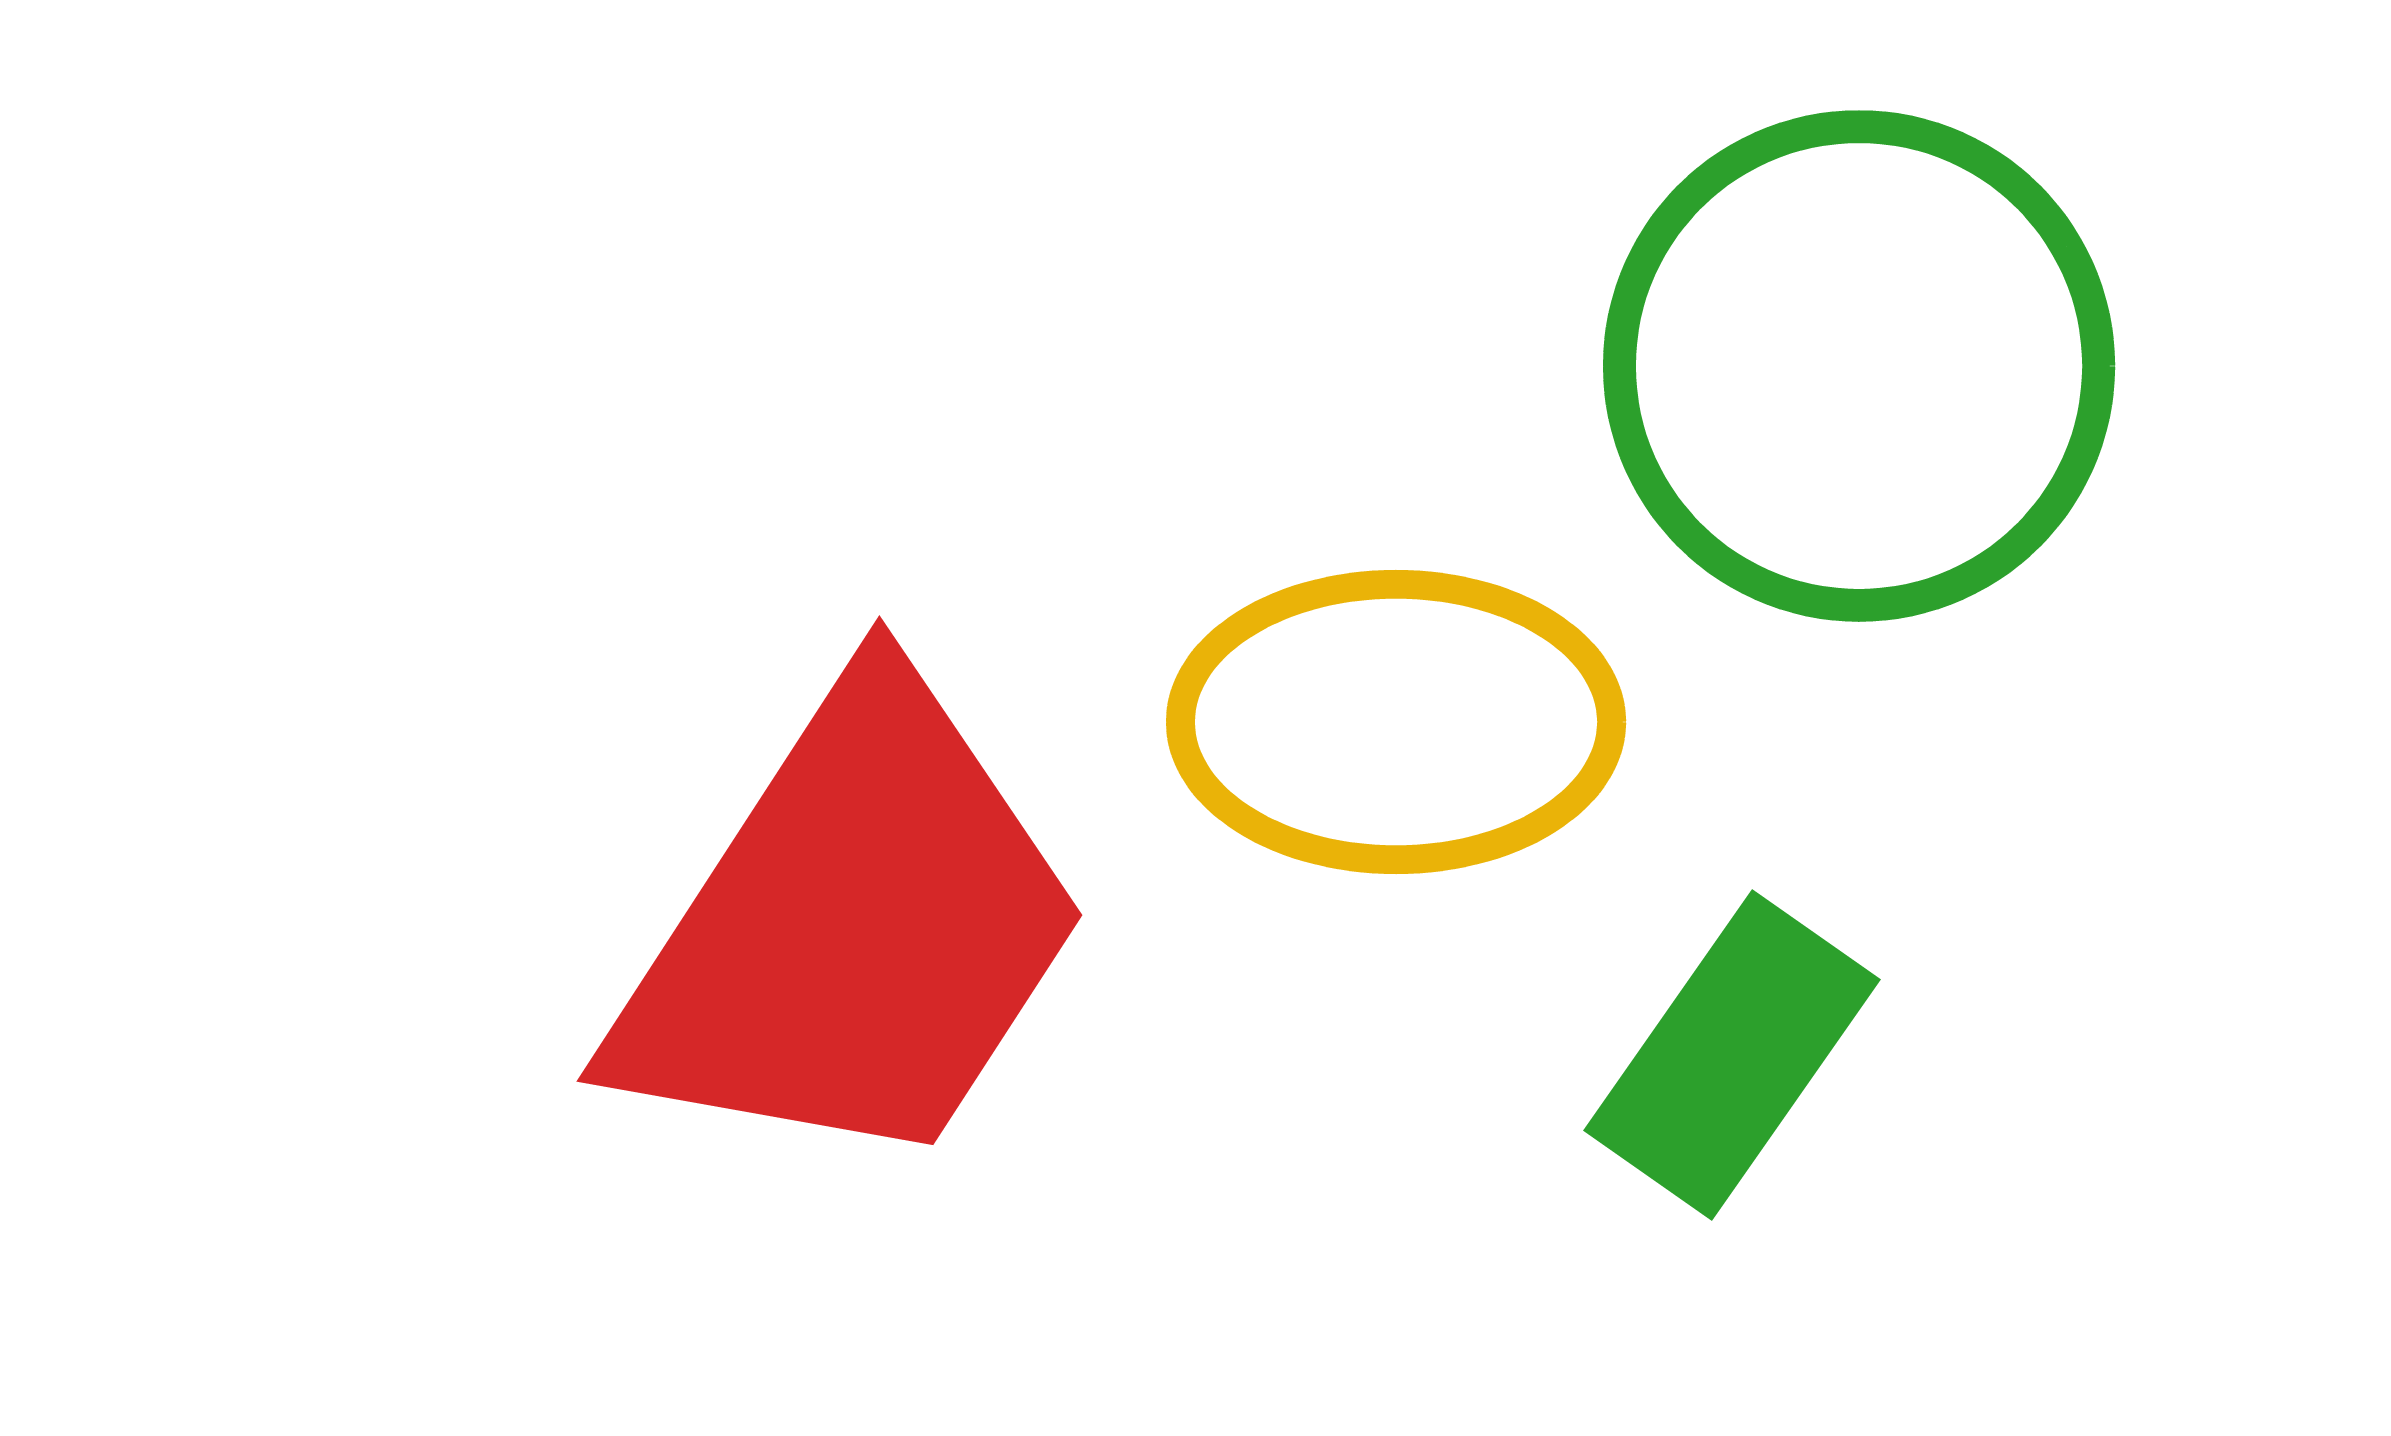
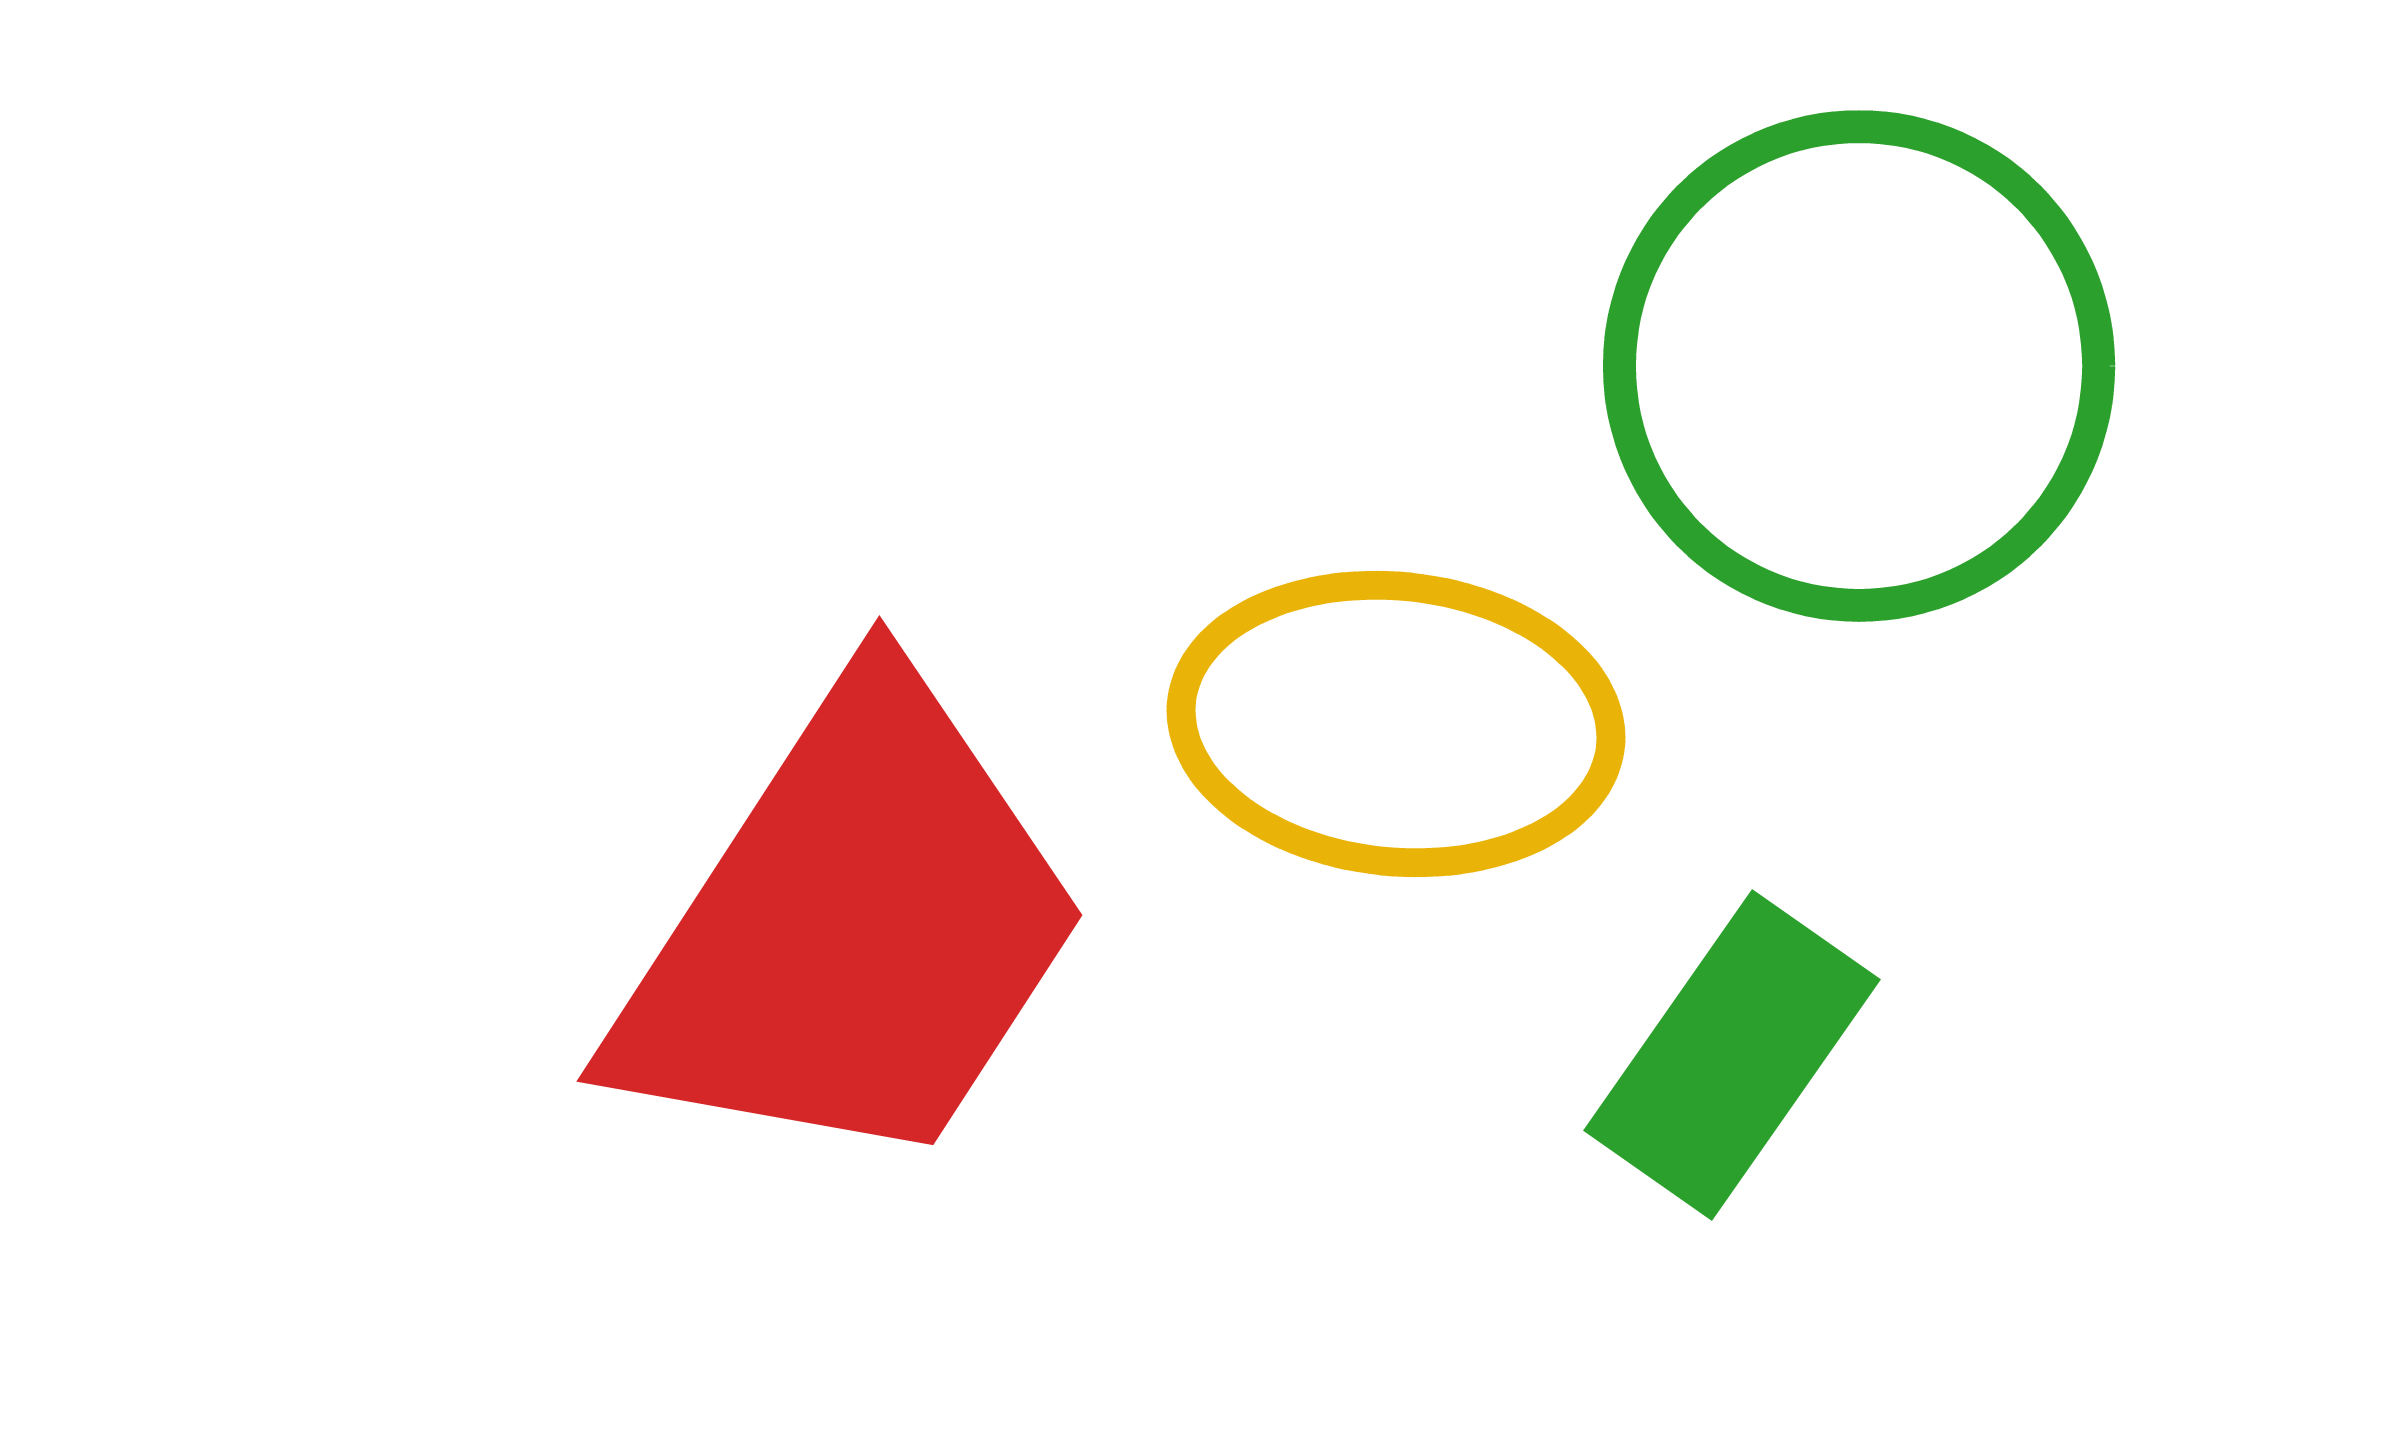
yellow ellipse: moved 2 px down; rotated 6 degrees clockwise
